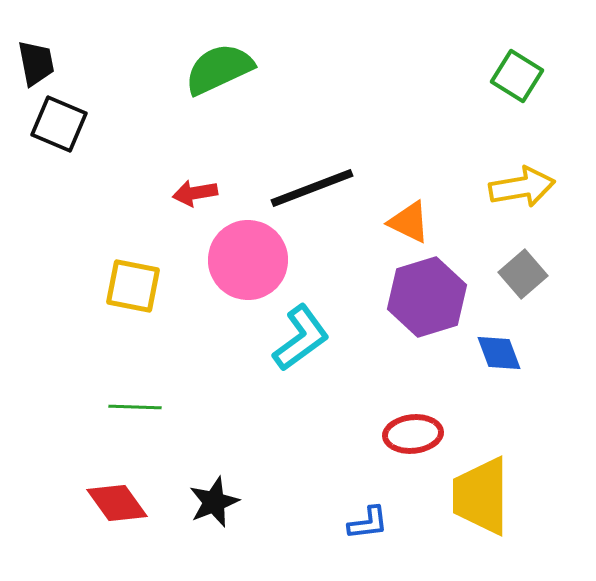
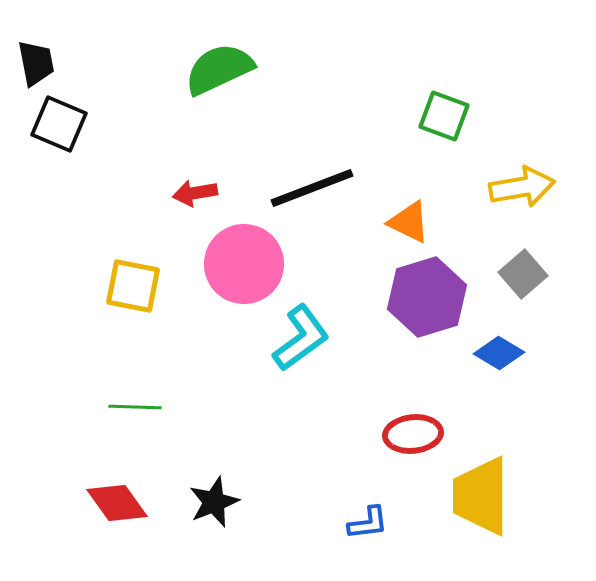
green square: moved 73 px left, 40 px down; rotated 12 degrees counterclockwise
pink circle: moved 4 px left, 4 px down
blue diamond: rotated 39 degrees counterclockwise
